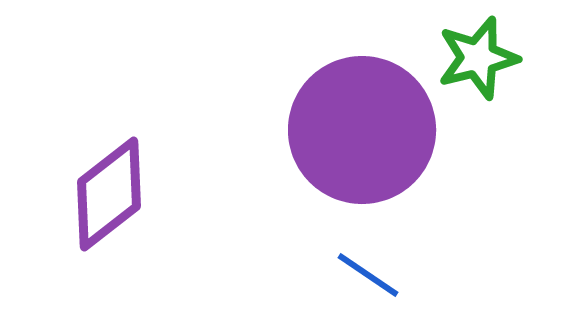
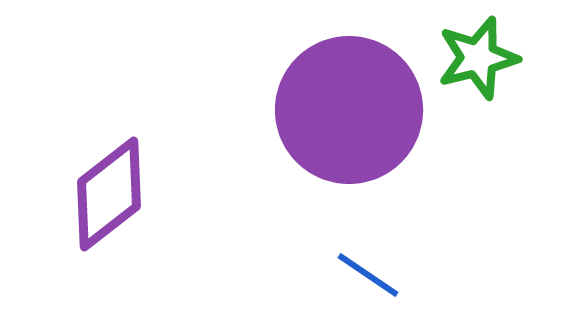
purple circle: moved 13 px left, 20 px up
